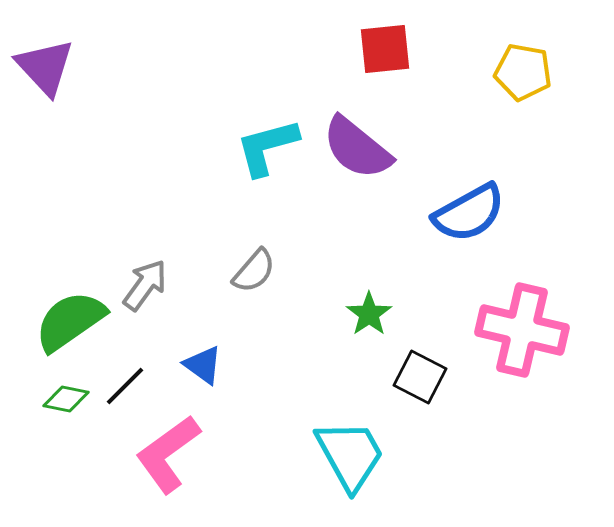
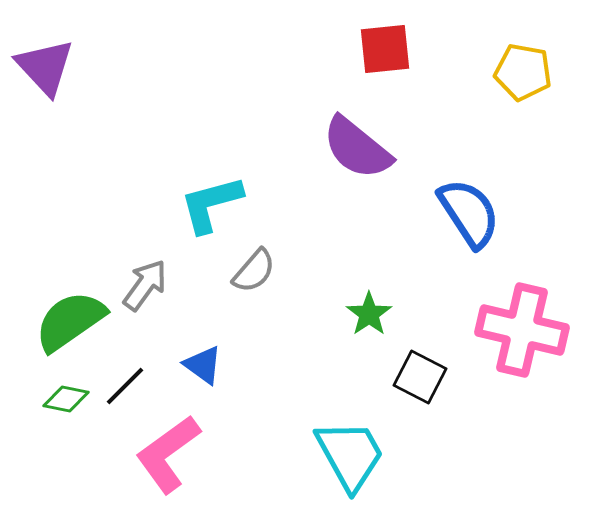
cyan L-shape: moved 56 px left, 57 px down
blue semicircle: rotated 94 degrees counterclockwise
